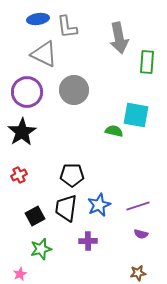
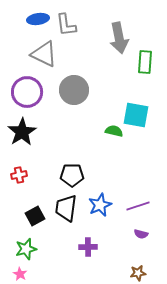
gray L-shape: moved 1 px left, 2 px up
green rectangle: moved 2 px left
red cross: rotated 14 degrees clockwise
blue star: moved 1 px right
purple cross: moved 6 px down
green star: moved 15 px left
pink star: rotated 16 degrees counterclockwise
